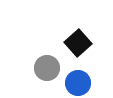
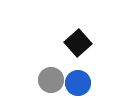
gray circle: moved 4 px right, 12 px down
